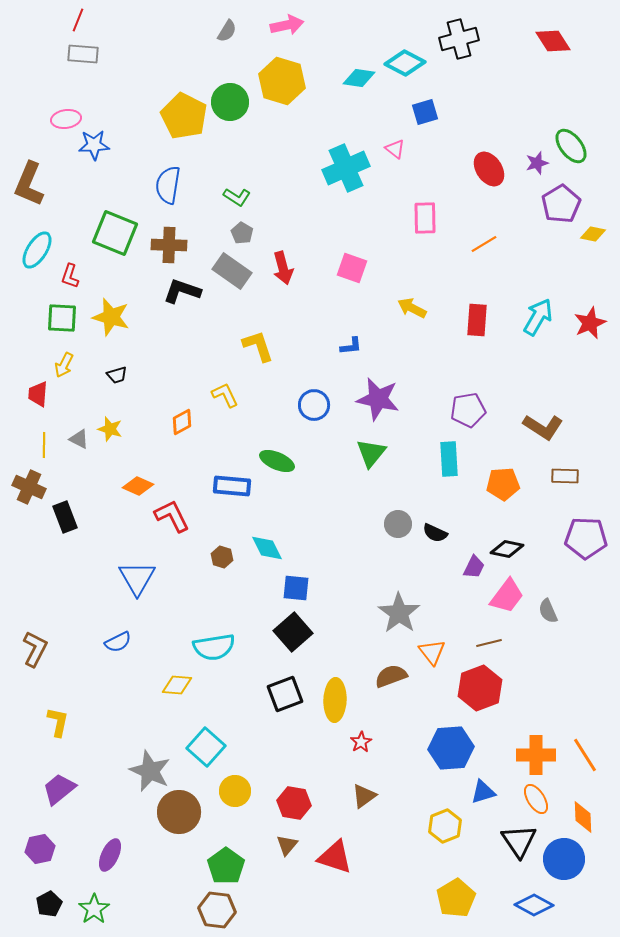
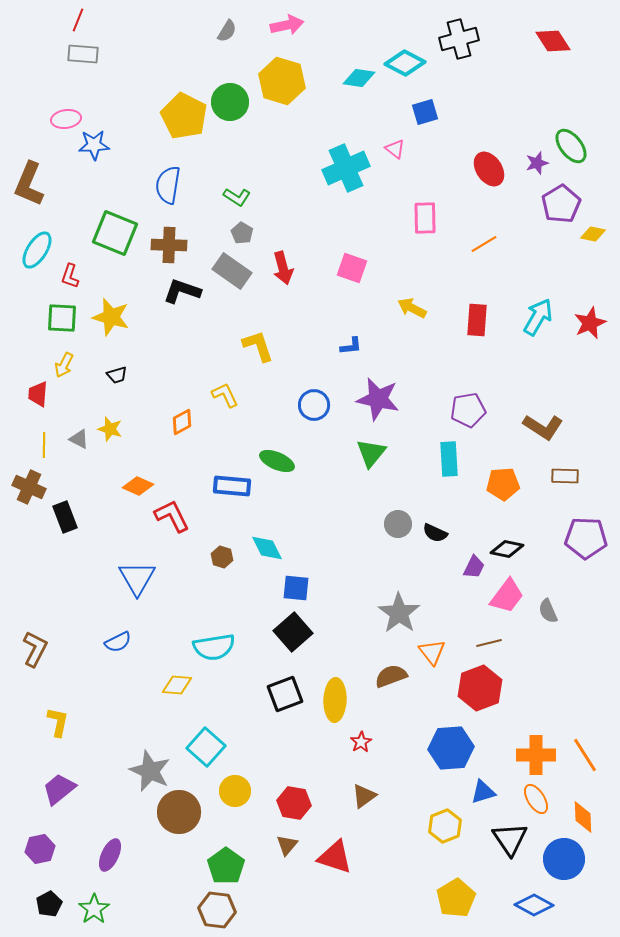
black triangle at (519, 841): moved 9 px left, 2 px up
